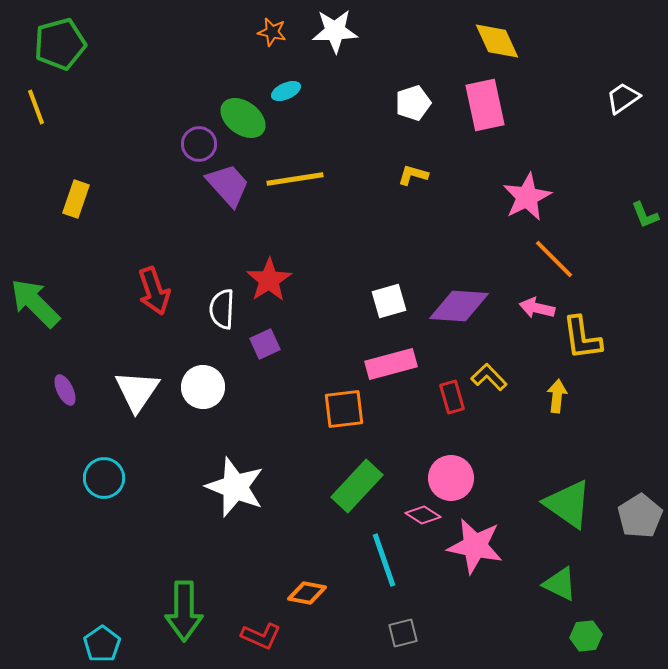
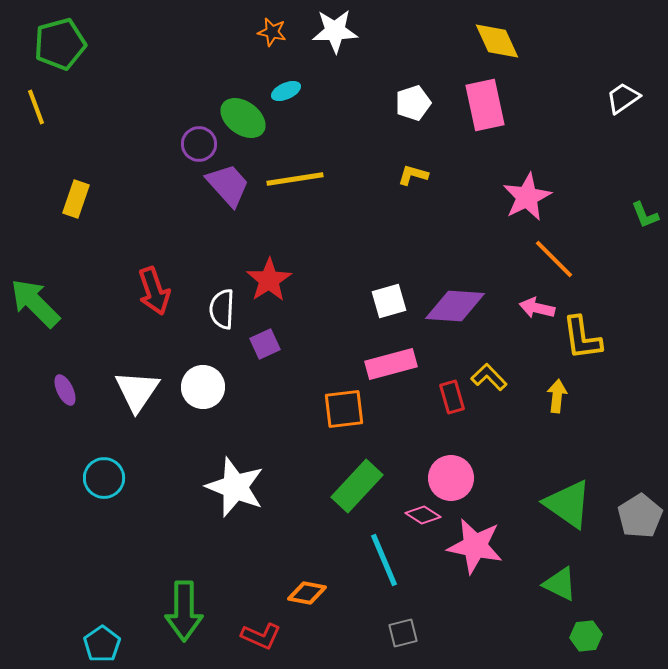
purple diamond at (459, 306): moved 4 px left
cyan line at (384, 560): rotated 4 degrees counterclockwise
